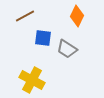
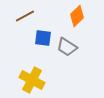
orange diamond: rotated 20 degrees clockwise
gray trapezoid: moved 2 px up
